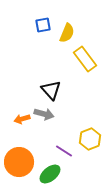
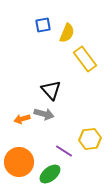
yellow hexagon: rotated 15 degrees clockwise
